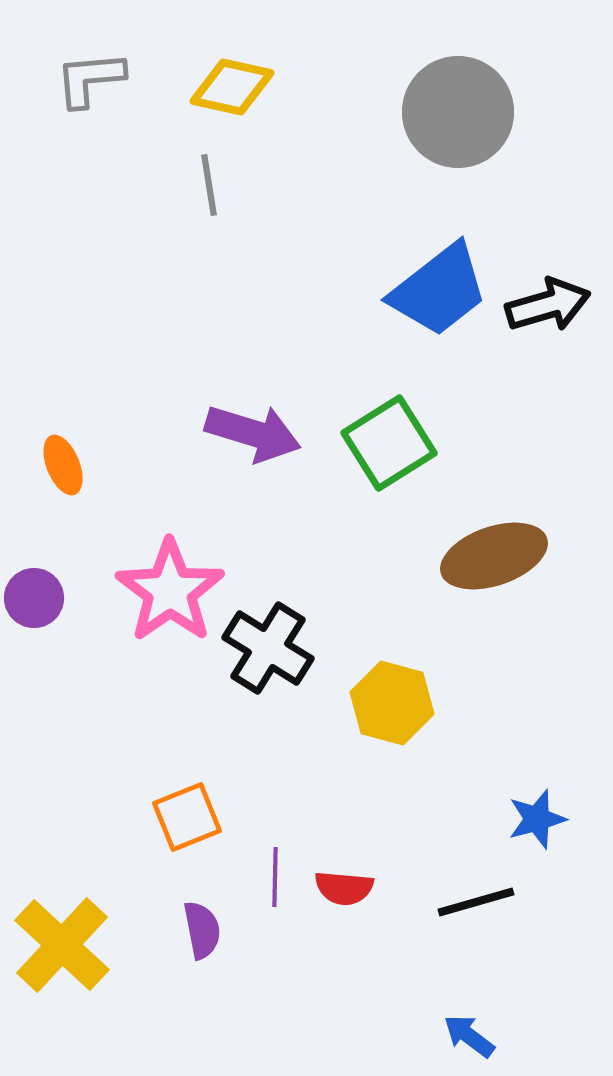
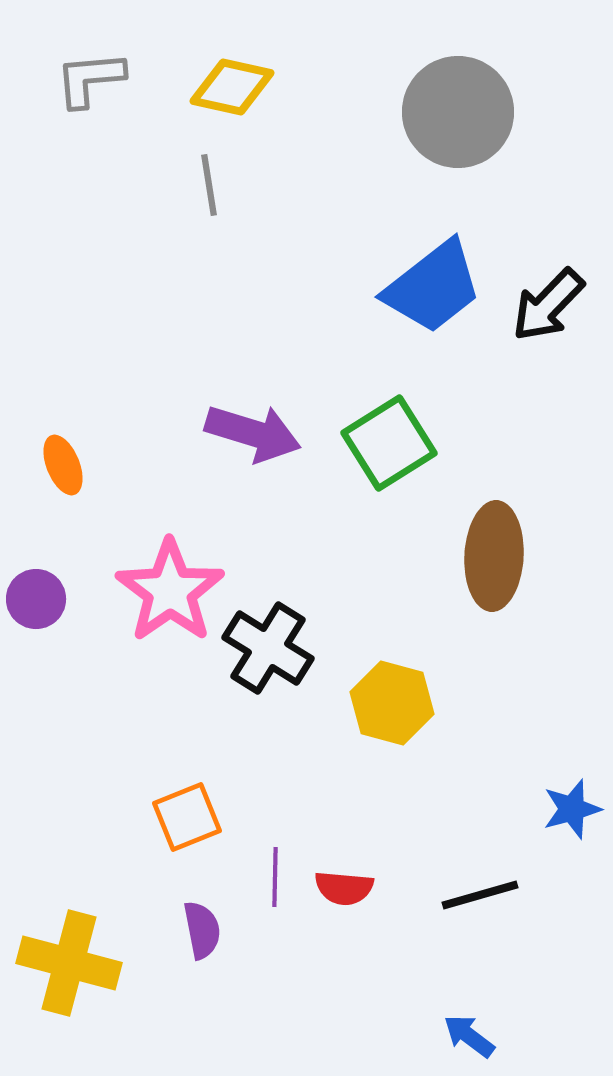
blue trapezoid: moved 6 px left, 3 px up
black arrow: rotated 150 degrees clockwise
brown ellipse: rotated 68 degrees counterclockwise
purple circle: moved 2 px right, 1 px down
blue star: moved 35 px right, 10 px up
black line: moved 4 px right, 7 px up
yellow cross: moved 7 px right, 18 px down; rotated 28 degrees counterclockwise
